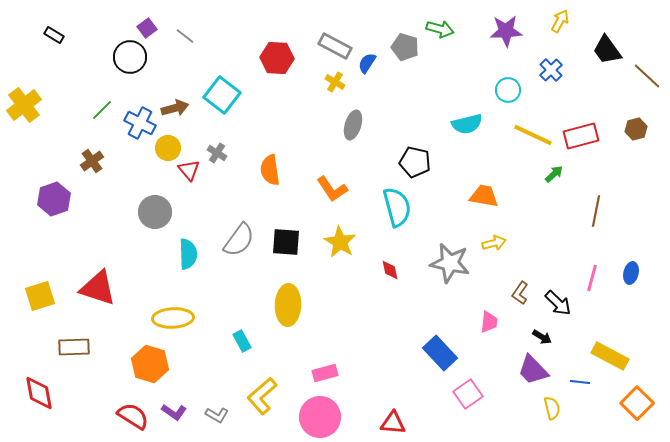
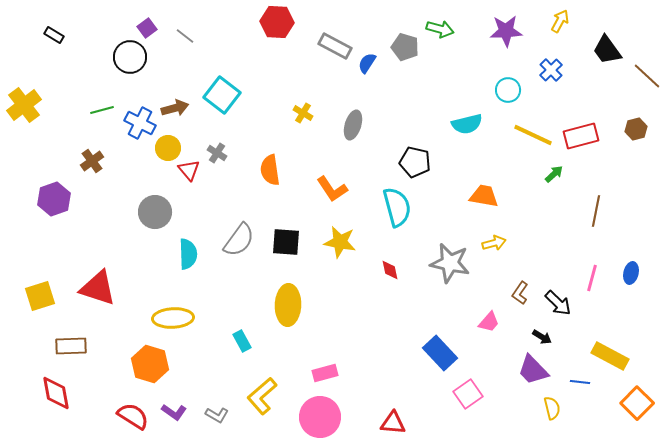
red hexagon at (277, 58): moved 36 px up
yellow cross at (335, 82): moved 32 px left, 31 px down
green line at (102, 110): rotated 30 degrees clockwise
yellow star at (340, 242): rotated 20 degrees counterclockwise
pink trapezoid at (489, 322): rotated 35 degrees clockwise
brown rectangle at (74, 347): moved 3 px left, 1 px up
red diamond at (39, 393): moved 17 px right
